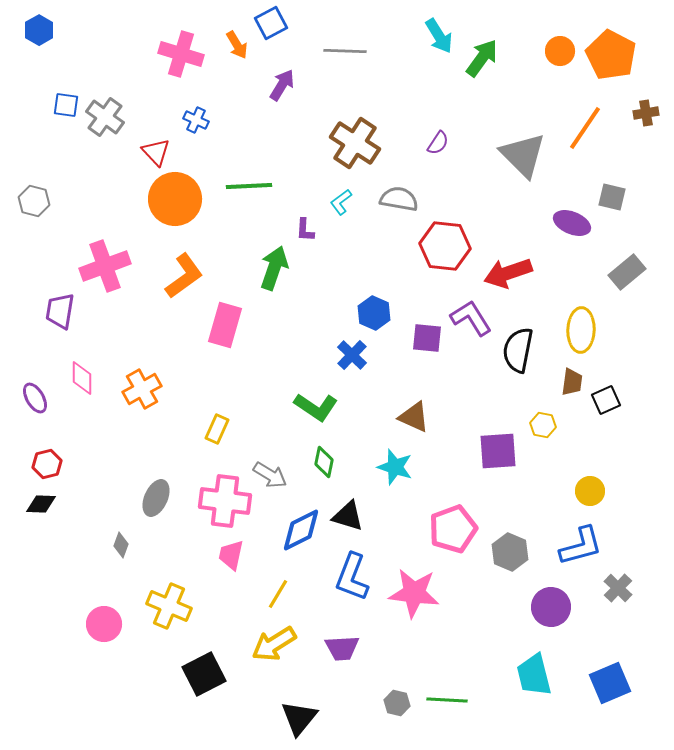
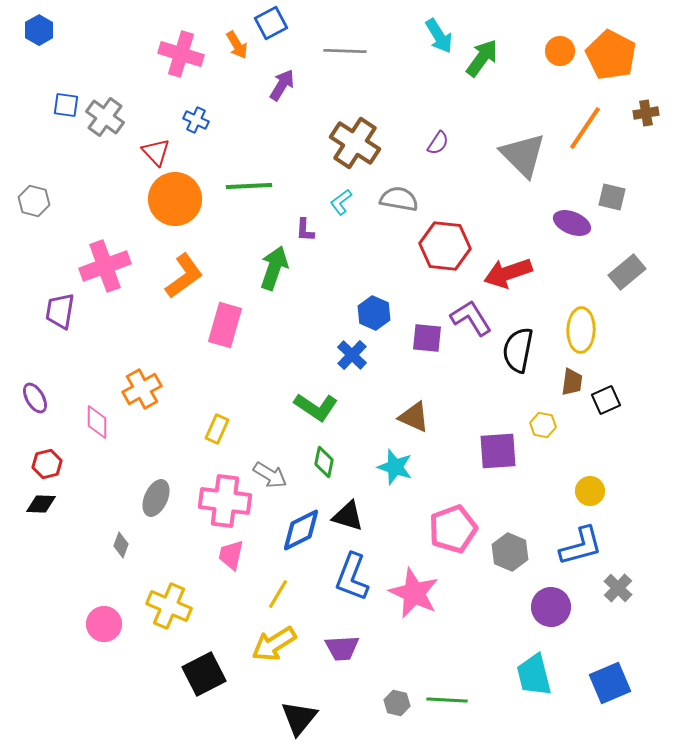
pink diamond at (82, 378): moved 15 px right, 44 px down
pink star at (414, 593): rotated 18 degrees clockwise
